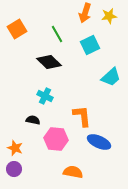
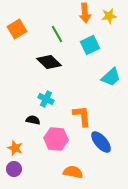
orange arrow: rotated 24 degrees counterclockwise
cyan cross: moved 1 px right, 3 px down
blue ellipse: moved 2 px right; rotated 25 degrees clockwise
